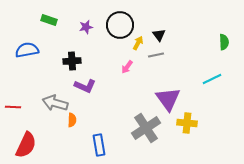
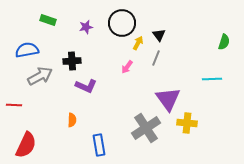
green rectangle: moved 1 px left
black circle: moved 2 px right, 2 px up
green semicircle: rotated 21 degrees clockwise
gray line: moved 3 px down; rotated 56 degrees counterclockwise
cyan line: rotated 24 degrees clockwise
purple L-shape: moved 1 px right
gray arrow: moved 15 px left, 27 px up; rotated 135 degrees clockwise
red line: moved 1 px right, 2 px up
